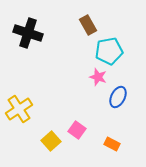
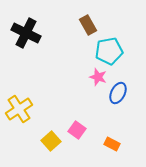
black cross: moved 2 px left; rotated 8 degrees clockwise
blue ellipse: moved 4 px up
